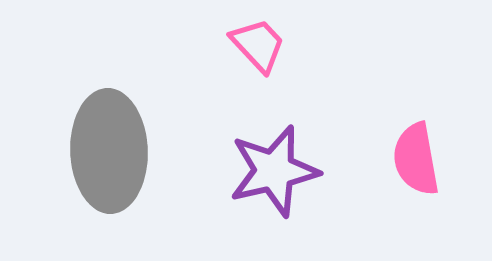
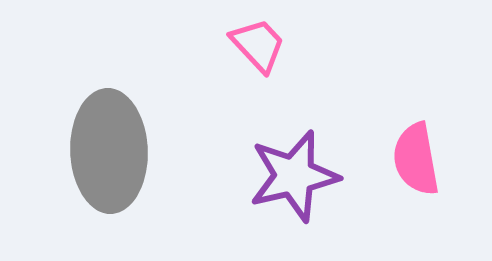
purple star: moved 20 px right, 5 px down
